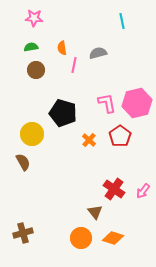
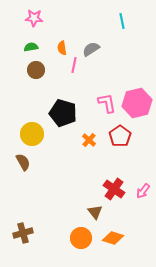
gray semicircle: moved 7 px left, 4 px up; rotated 18 degrees counterclockwise
